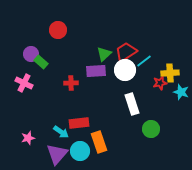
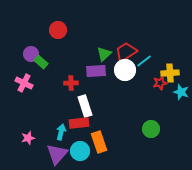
white rectangle: moved 47 px left, 2 px down
cyan arrow: rotated 112 degrees counterclockwise
